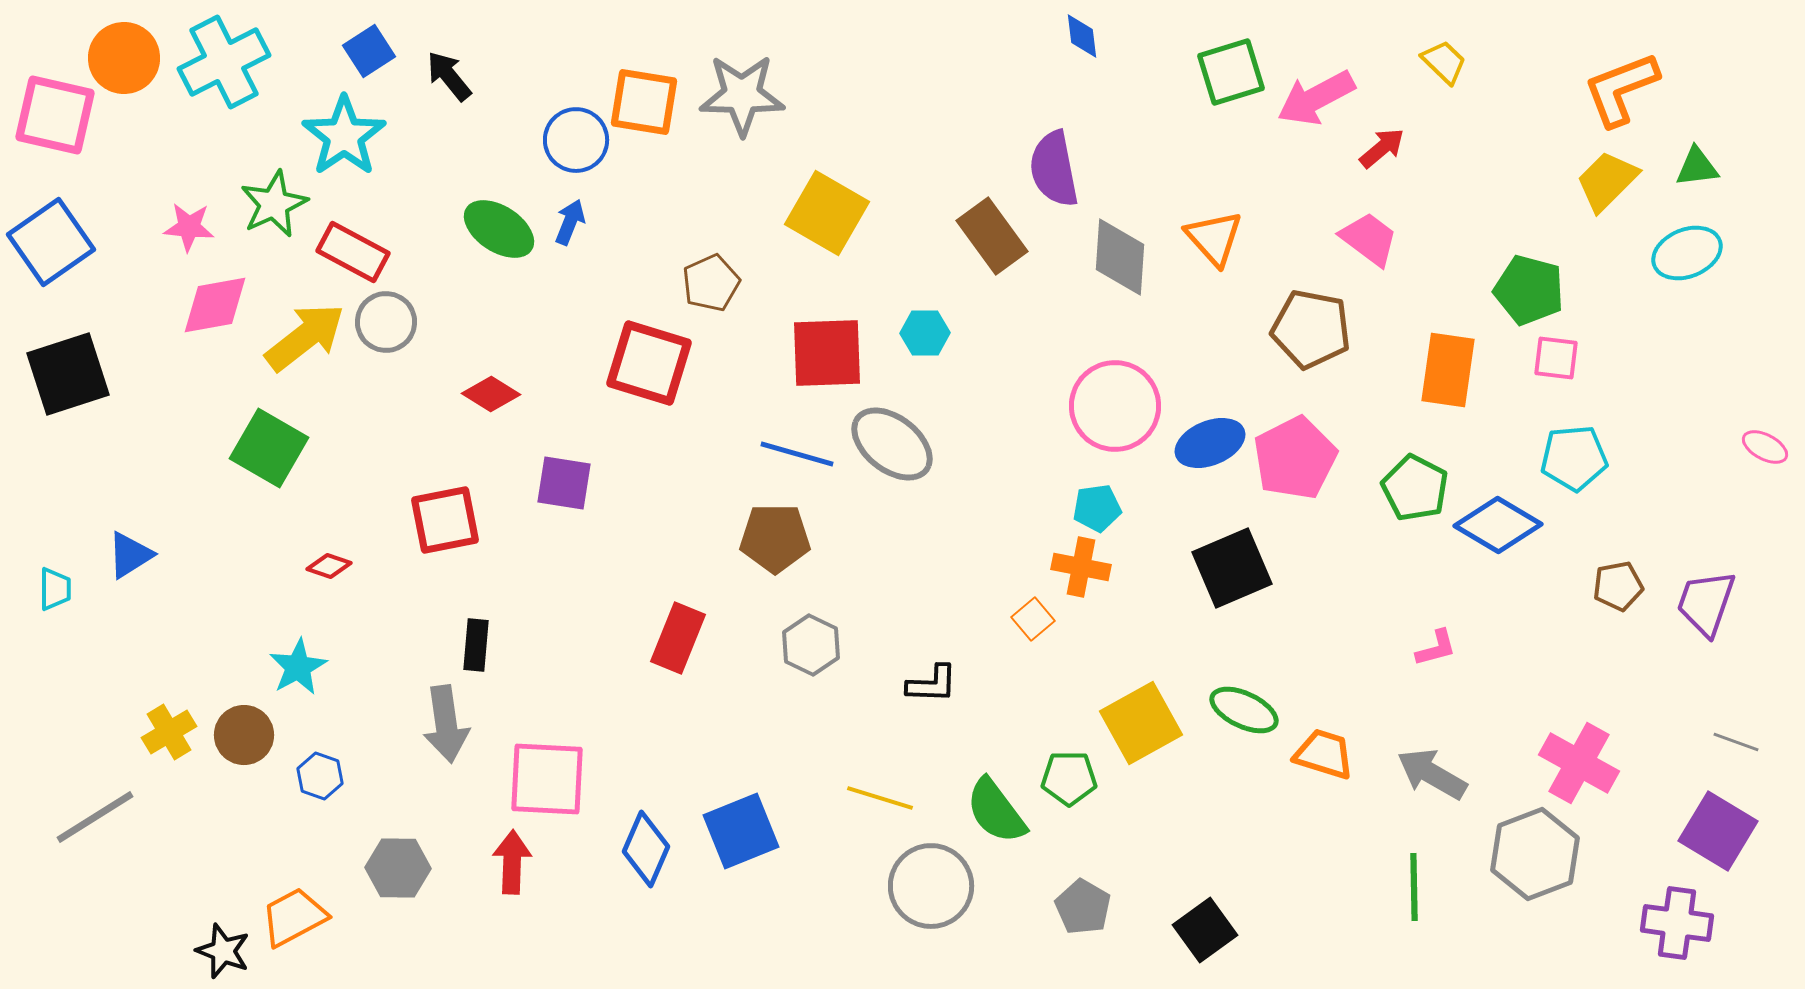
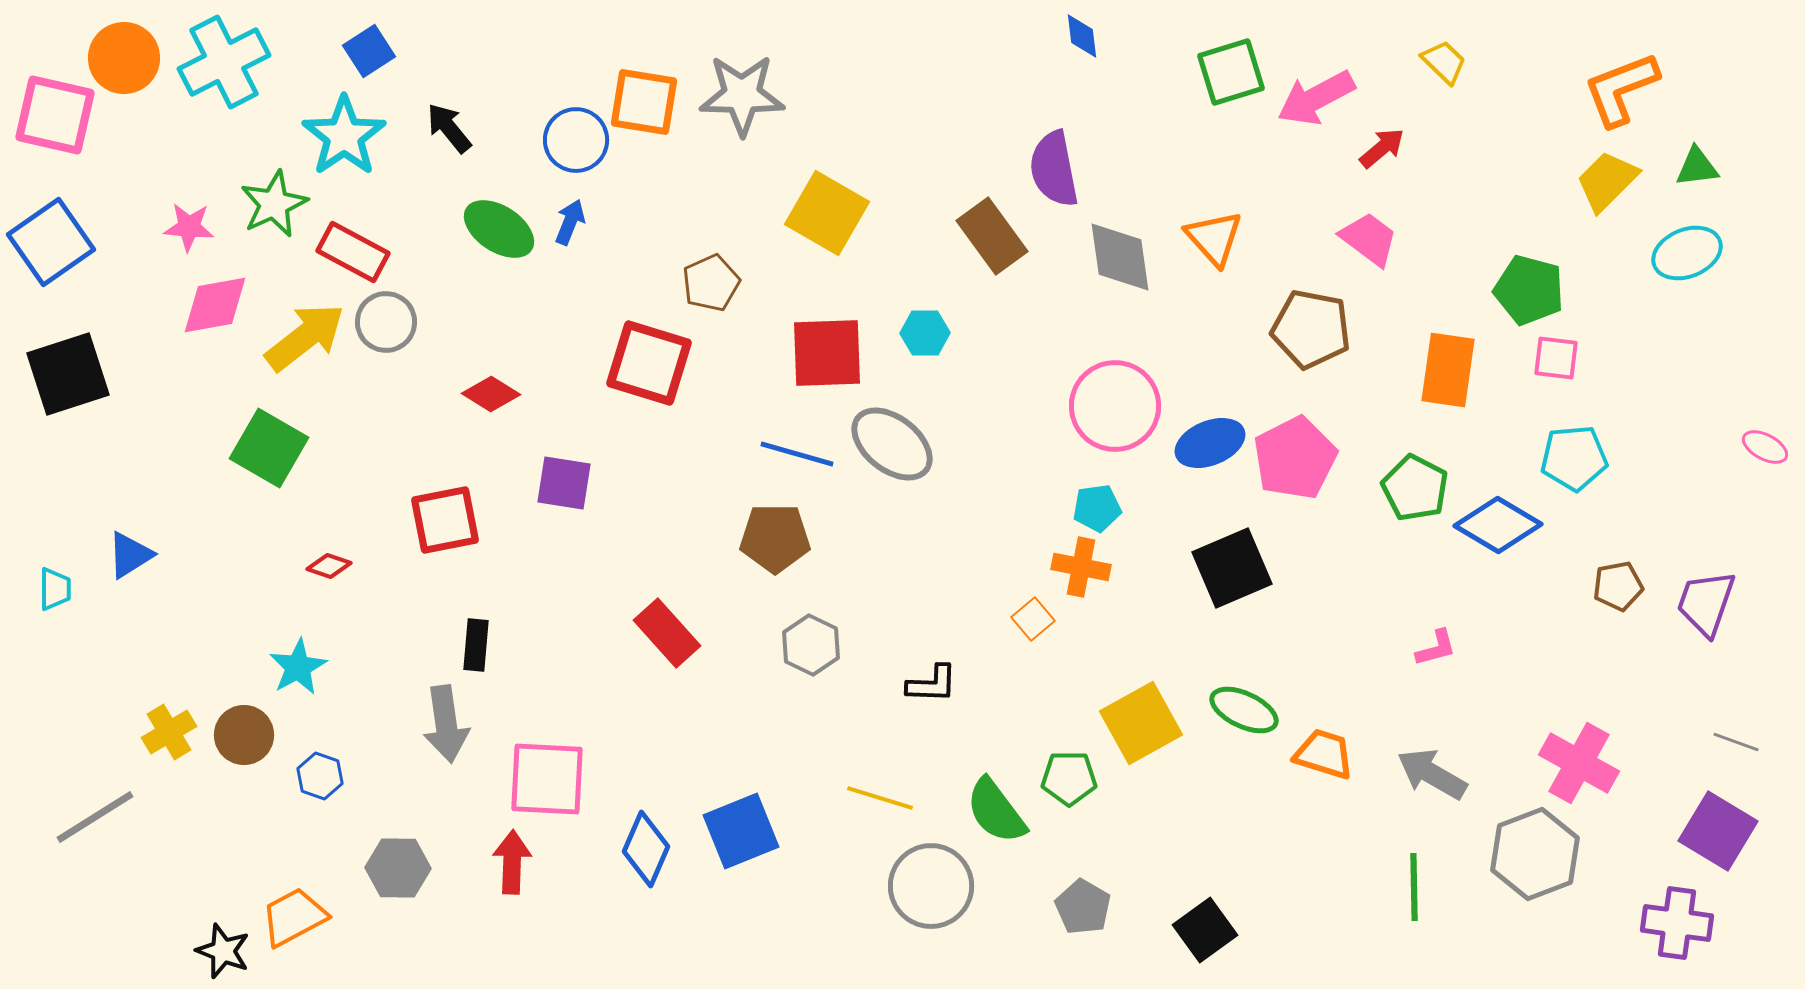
black arrow at (449, 76): moved 52 px down
gray diamond at (1120, 257): rotated 12 degrees counterclockwise
red rectangle at (678, 638): moved 11 px left, 5 px up; rotated 64 degrees counterclockwise
